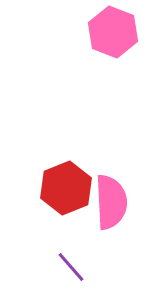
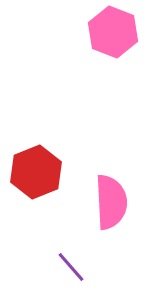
red hexagon: moved 30 px left, 16 px up
